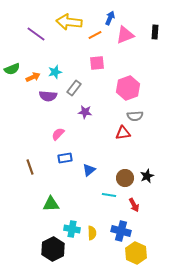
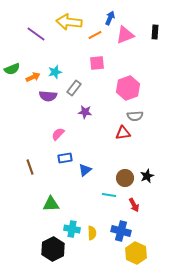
blue triangle: moved 4 px left
